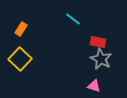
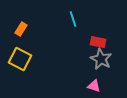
cyan line: rotated 35 degrees clockwise
yellow square: rotated 15 degrees counterclockwise
